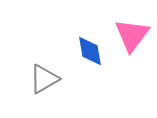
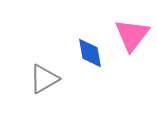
blue diamond: moved 2 px down
